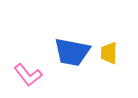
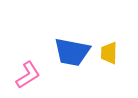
pink L-shape: rotated 84 degrees counterclockwise
